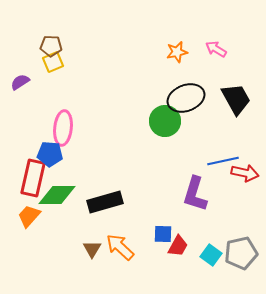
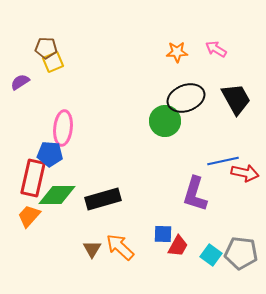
brown pentagon: moved 5 px left, 2 px down
orange star: rotated 10 degrees clockwise
black rectangle: moved 2 px left, 3 px up
gray pentagon: rotated 20 degrees clockwise
